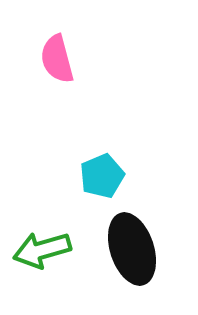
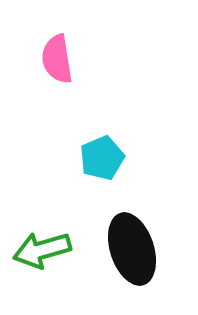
pink semicircle: rotated 6 degrees clockwise
cyan pentagon: moved 18 px up
